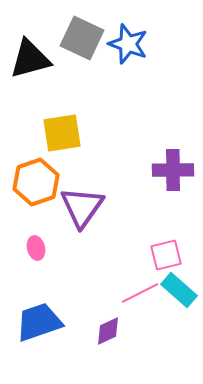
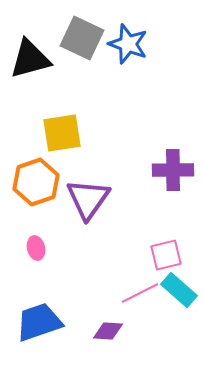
purple triangle: moved 6 px right, 8 px up
purple diamond: rotated 28 degrees clockwise
